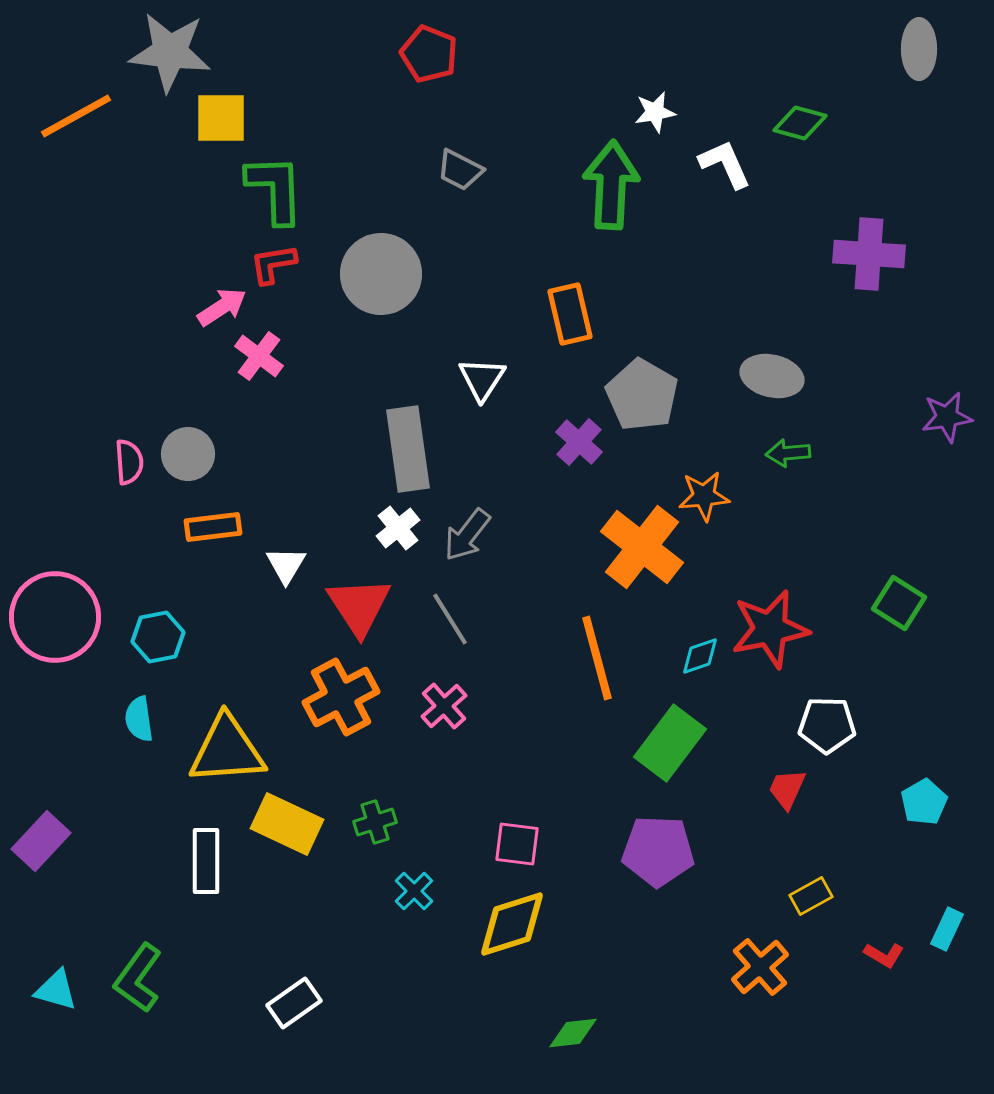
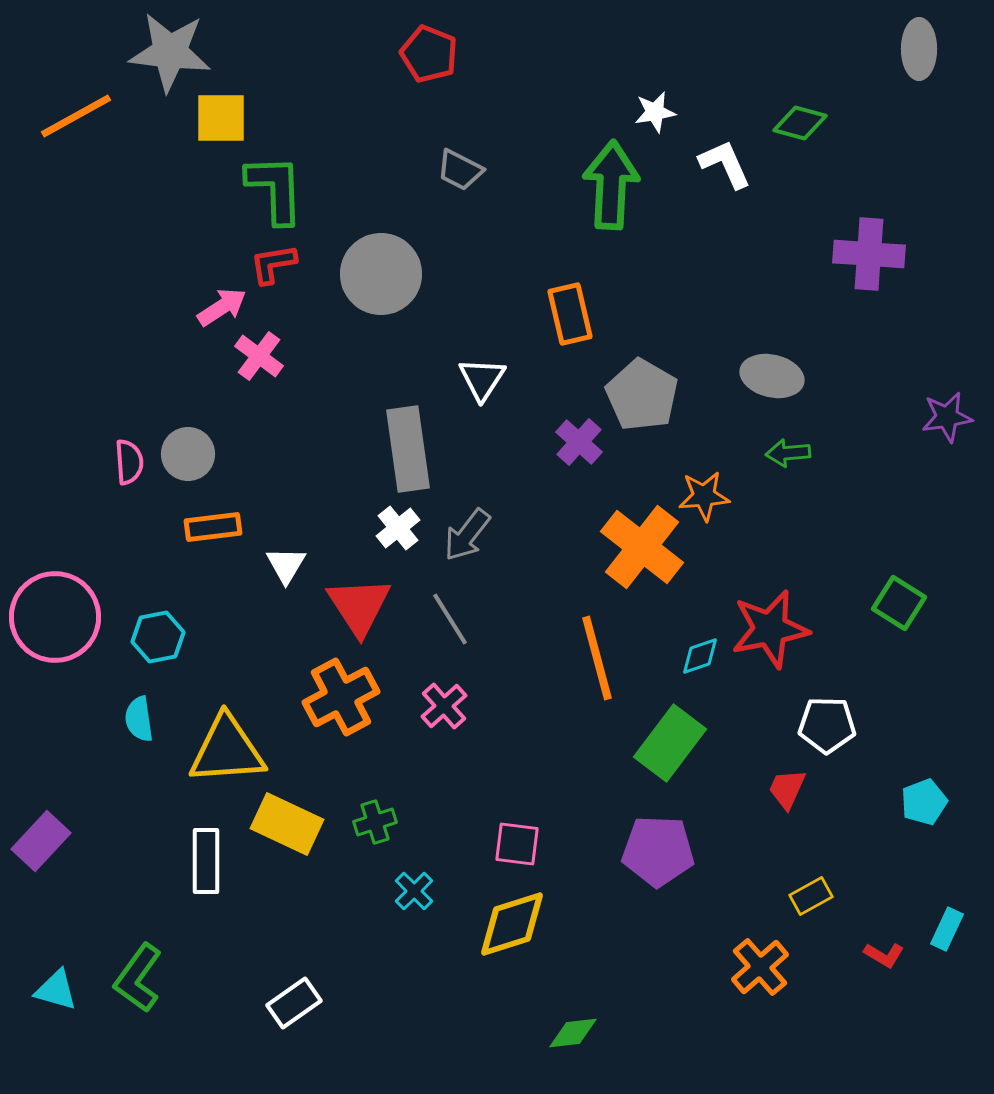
cyan pentagon at (924, 802): rotated 9 degrees clockwise
